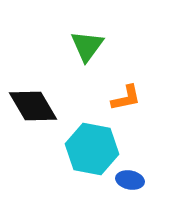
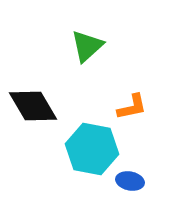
green triangle: rotated 12 degrees clockwise
orange L-shape: moved 6 px right, 9 px down
blue ellipse: moved 1 px down
